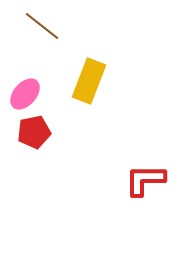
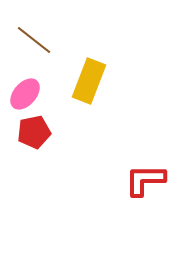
brown line: moved 8 px left, 14 px down
